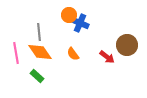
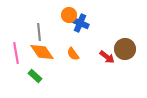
brown circle: moved 2 px left, 4 px down
orange diamond: moved 2 px right
green rectangle: moved 2 px left
